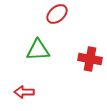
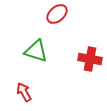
green triangle: moved 2 px left, 1 px down; rotated 20 degrees clockwise
red arrow: rotated 60 degrees clockwise
